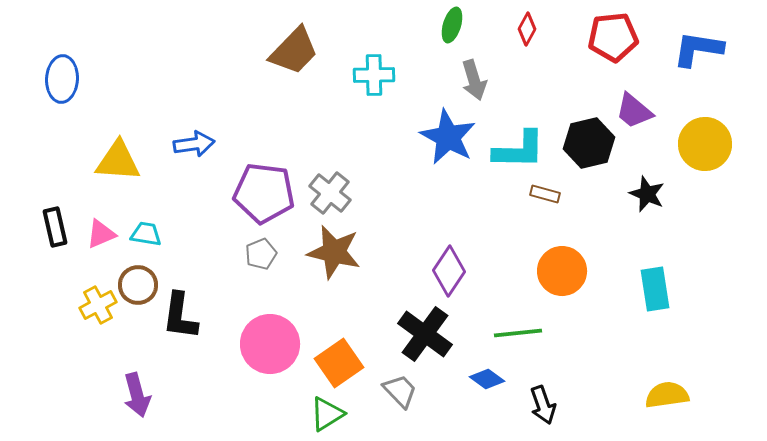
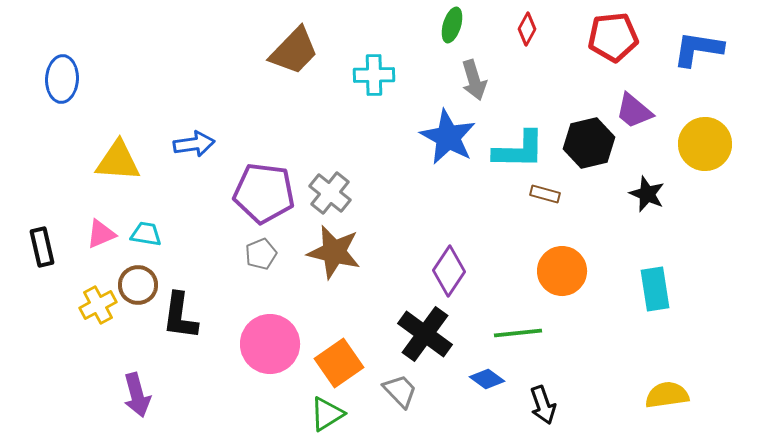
black rectangle: moved 13 px left, 20 px down
